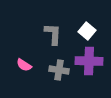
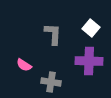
white square: moved 4 px right, 3 px up
gray cross: moved 8 px left, 12 px down
